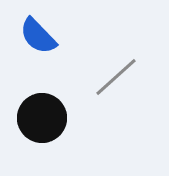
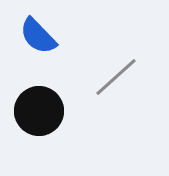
black circle: moved 3 px left, 7 px up
